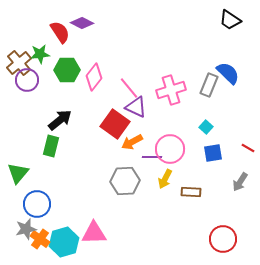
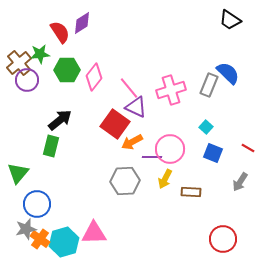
purple diamond: rotated 60 degrees counterclockwise
blue square: rotated 30 degrees clockwise
